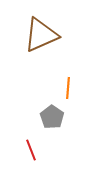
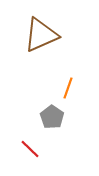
orange line: rotated 15 degrees clockwise
red line: moved 1 px left, 1 px up; rotated 25 degrees counterclockwise
